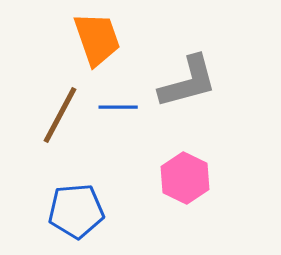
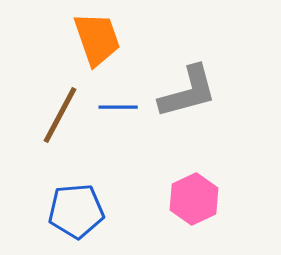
gray L-shape: moved 10 px down
pink hexagon: moved 9 px right, 21 px down; rotated 9 degrees clockwise
